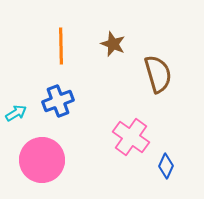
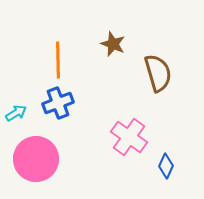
orange line: moved 3 px left, 14 px down
brown semicircle: moved 1 px up
blue cross: moved 2 px down
pink cross: moved 2 px left
pink circle: moved 6 px left, 1 px up
